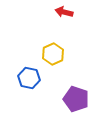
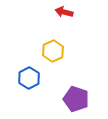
yellow hexagon: moved 3 px up
blue hexagon: rotated 20 degrees clockwise
